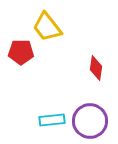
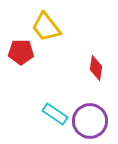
yellow trapezoid: moved 1 px left
cyan rectangle: moved 3 px right, 6 px up; rotated 40 degrees clockwise
